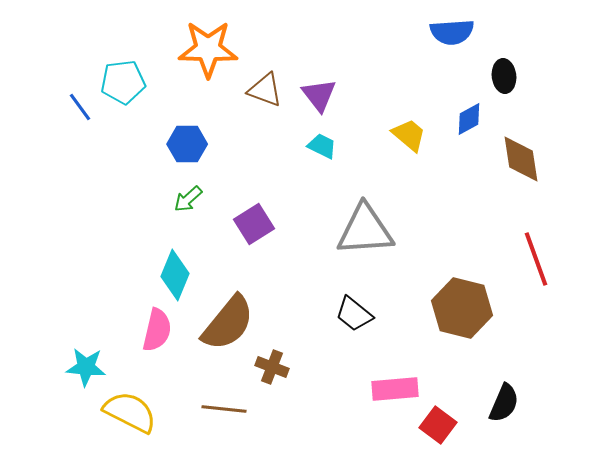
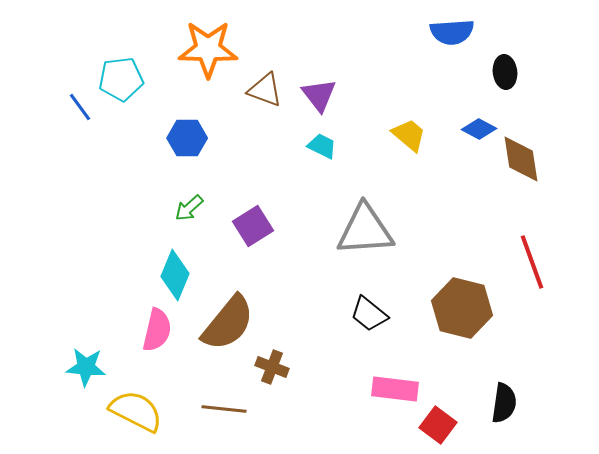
black ellipse: moved 1 px right, 4 px up
cyan pentagon: moved 2 px left, 3 px up
blue diamond: moved 10 px right, 10 px down; rotated 56 degrees clockwise
blue hexagon: moved 6 px up
green arrow: moved 1 px right, 9 px down
purple square: moved 1 px left, 2 px down
red line: moved 4 px left, 3 px down
black trapezoid: moved 15 px right
pink rectangle: rotated 12 degrees clockwise
black semicircle: rotated 15 degrees counterclockwise
yellow semicircle: moved 6 px right, 1 px up
